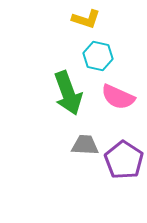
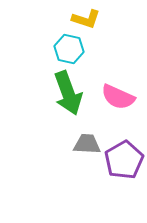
cyan hexagon: moved 29 px left, 7 px up
gray trapezoid: moved 2 px right, 1 px up
purple pentagon: rotated 9 degrees clockwise
